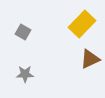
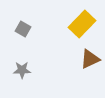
gray square: moved 3 px up
gray star: moved 3 px left, 4 px up
